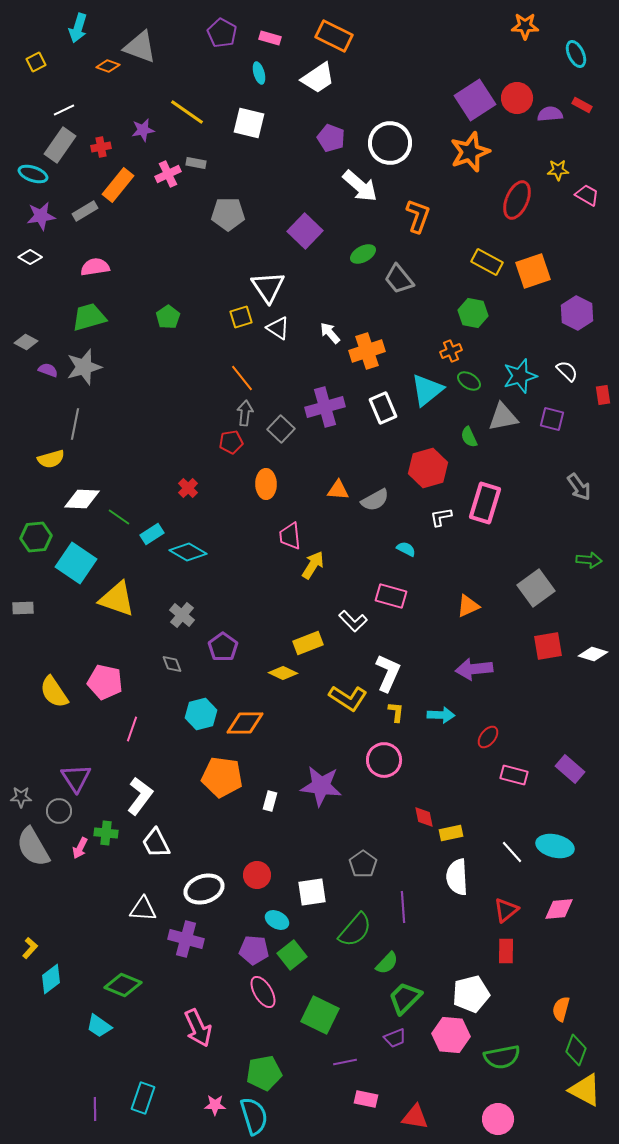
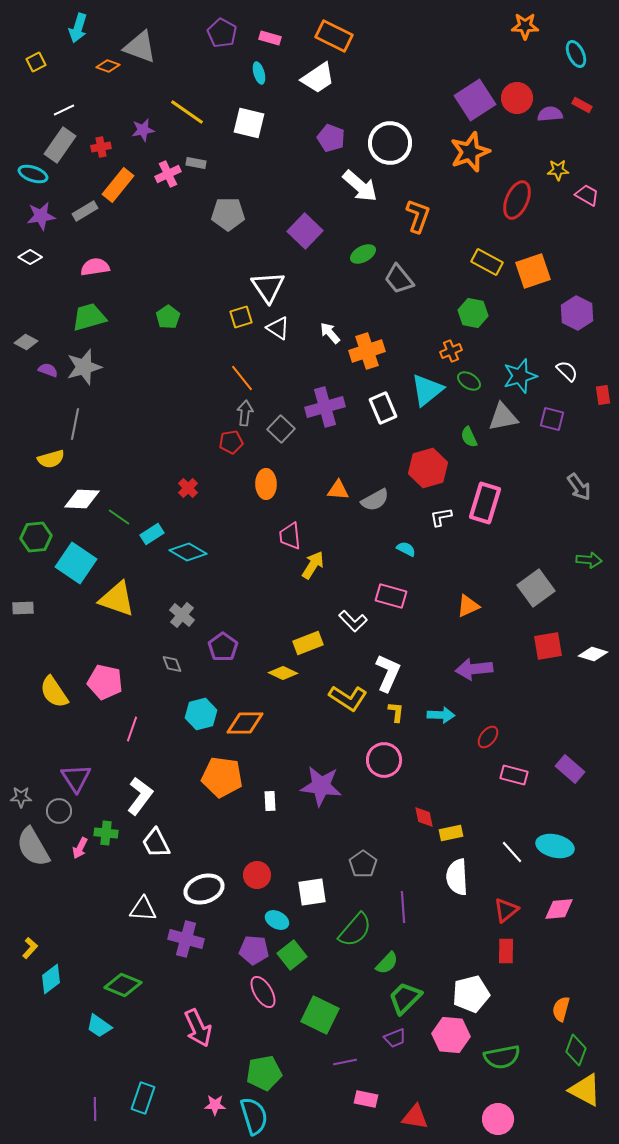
white rectangle at (270, 801): rotated 18 degrees counterclockwise
